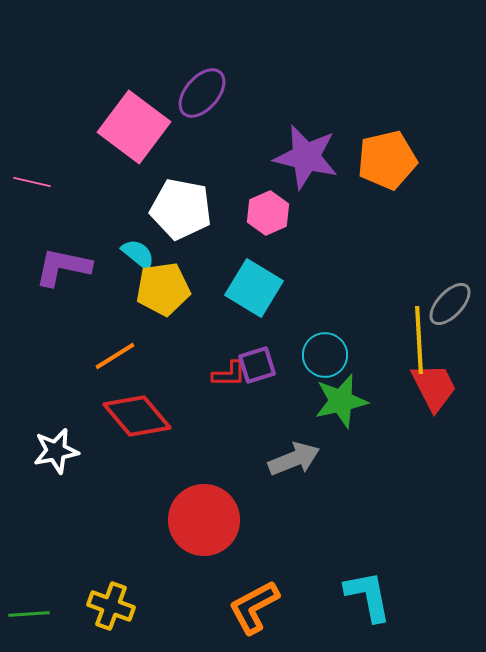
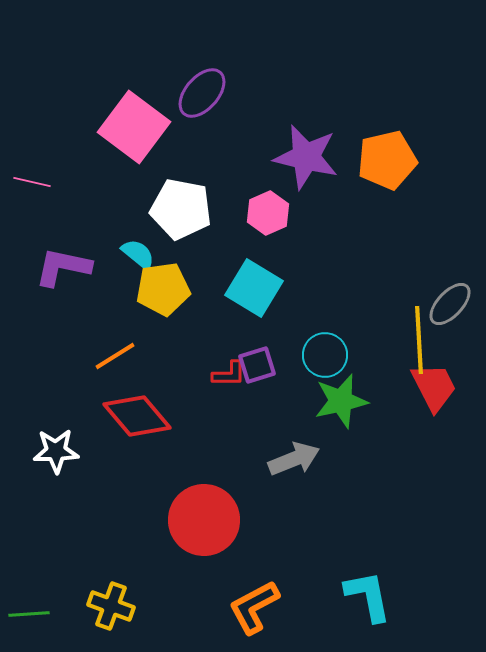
white star: rotated 9 degrees clockwise
